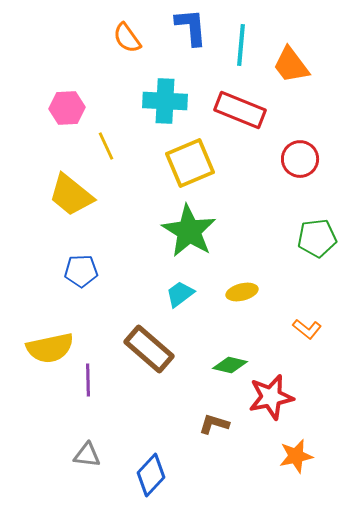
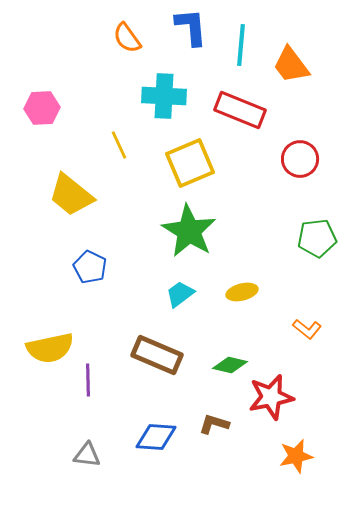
cyan cross: moved 1 px left, 5 px up
pink hexagon: moved 25 px left
yellow line: moved 13 px right, 1 px up
blue pentagon: moved 9 px right, 4 px up; rotated 28 degrees clockwise
brown rectangle: moved 8 px right, 6 px down; rotated 18 degrees counterclockwise
blue diamond: moved 5 px right, 38 px up; rotated 51 degrees clockwise
